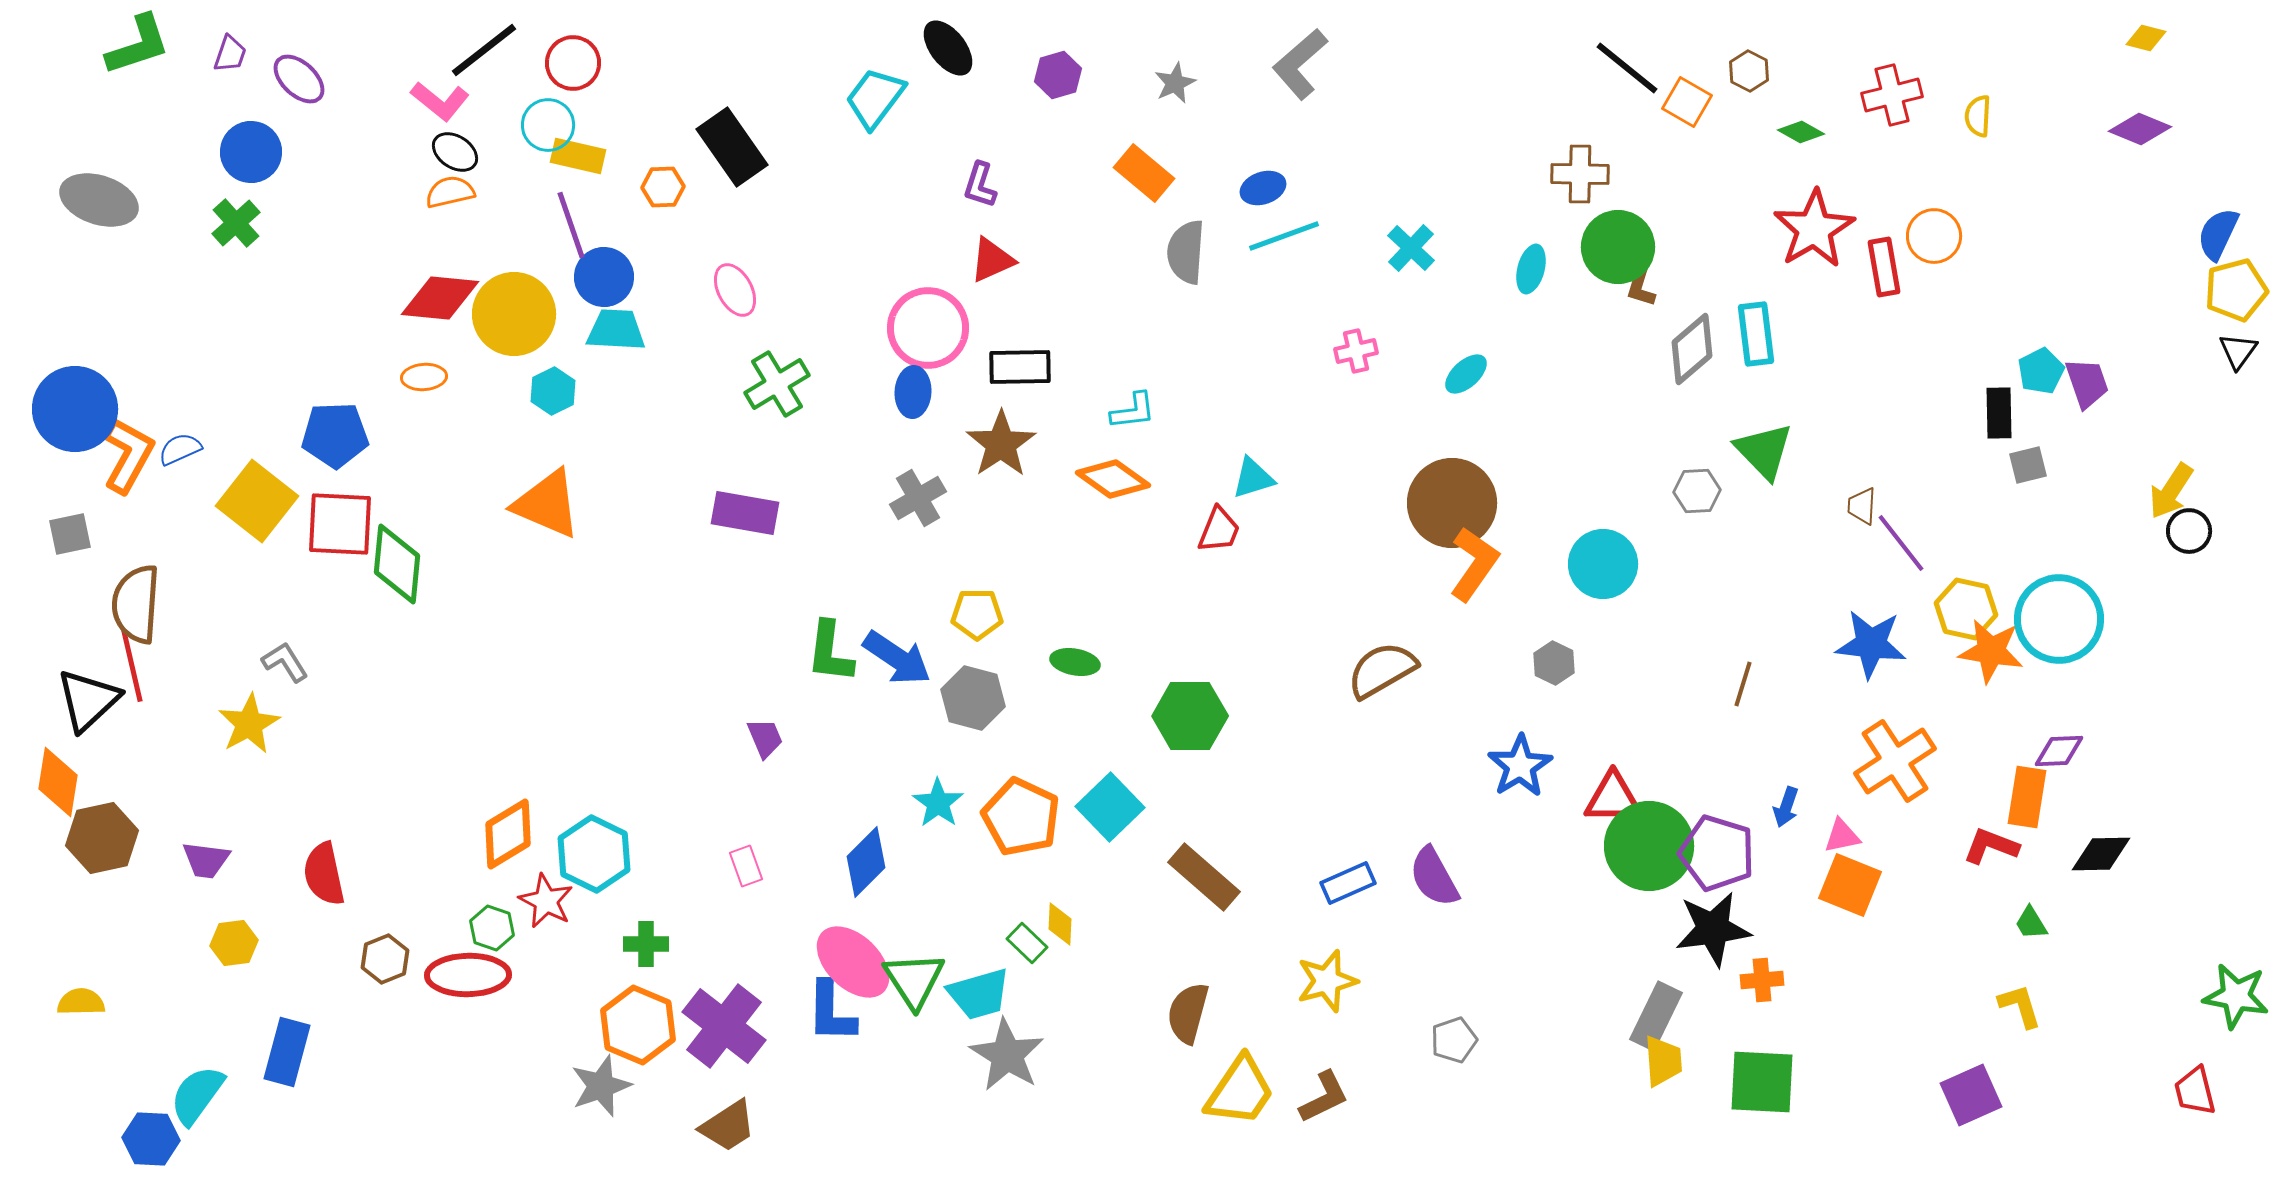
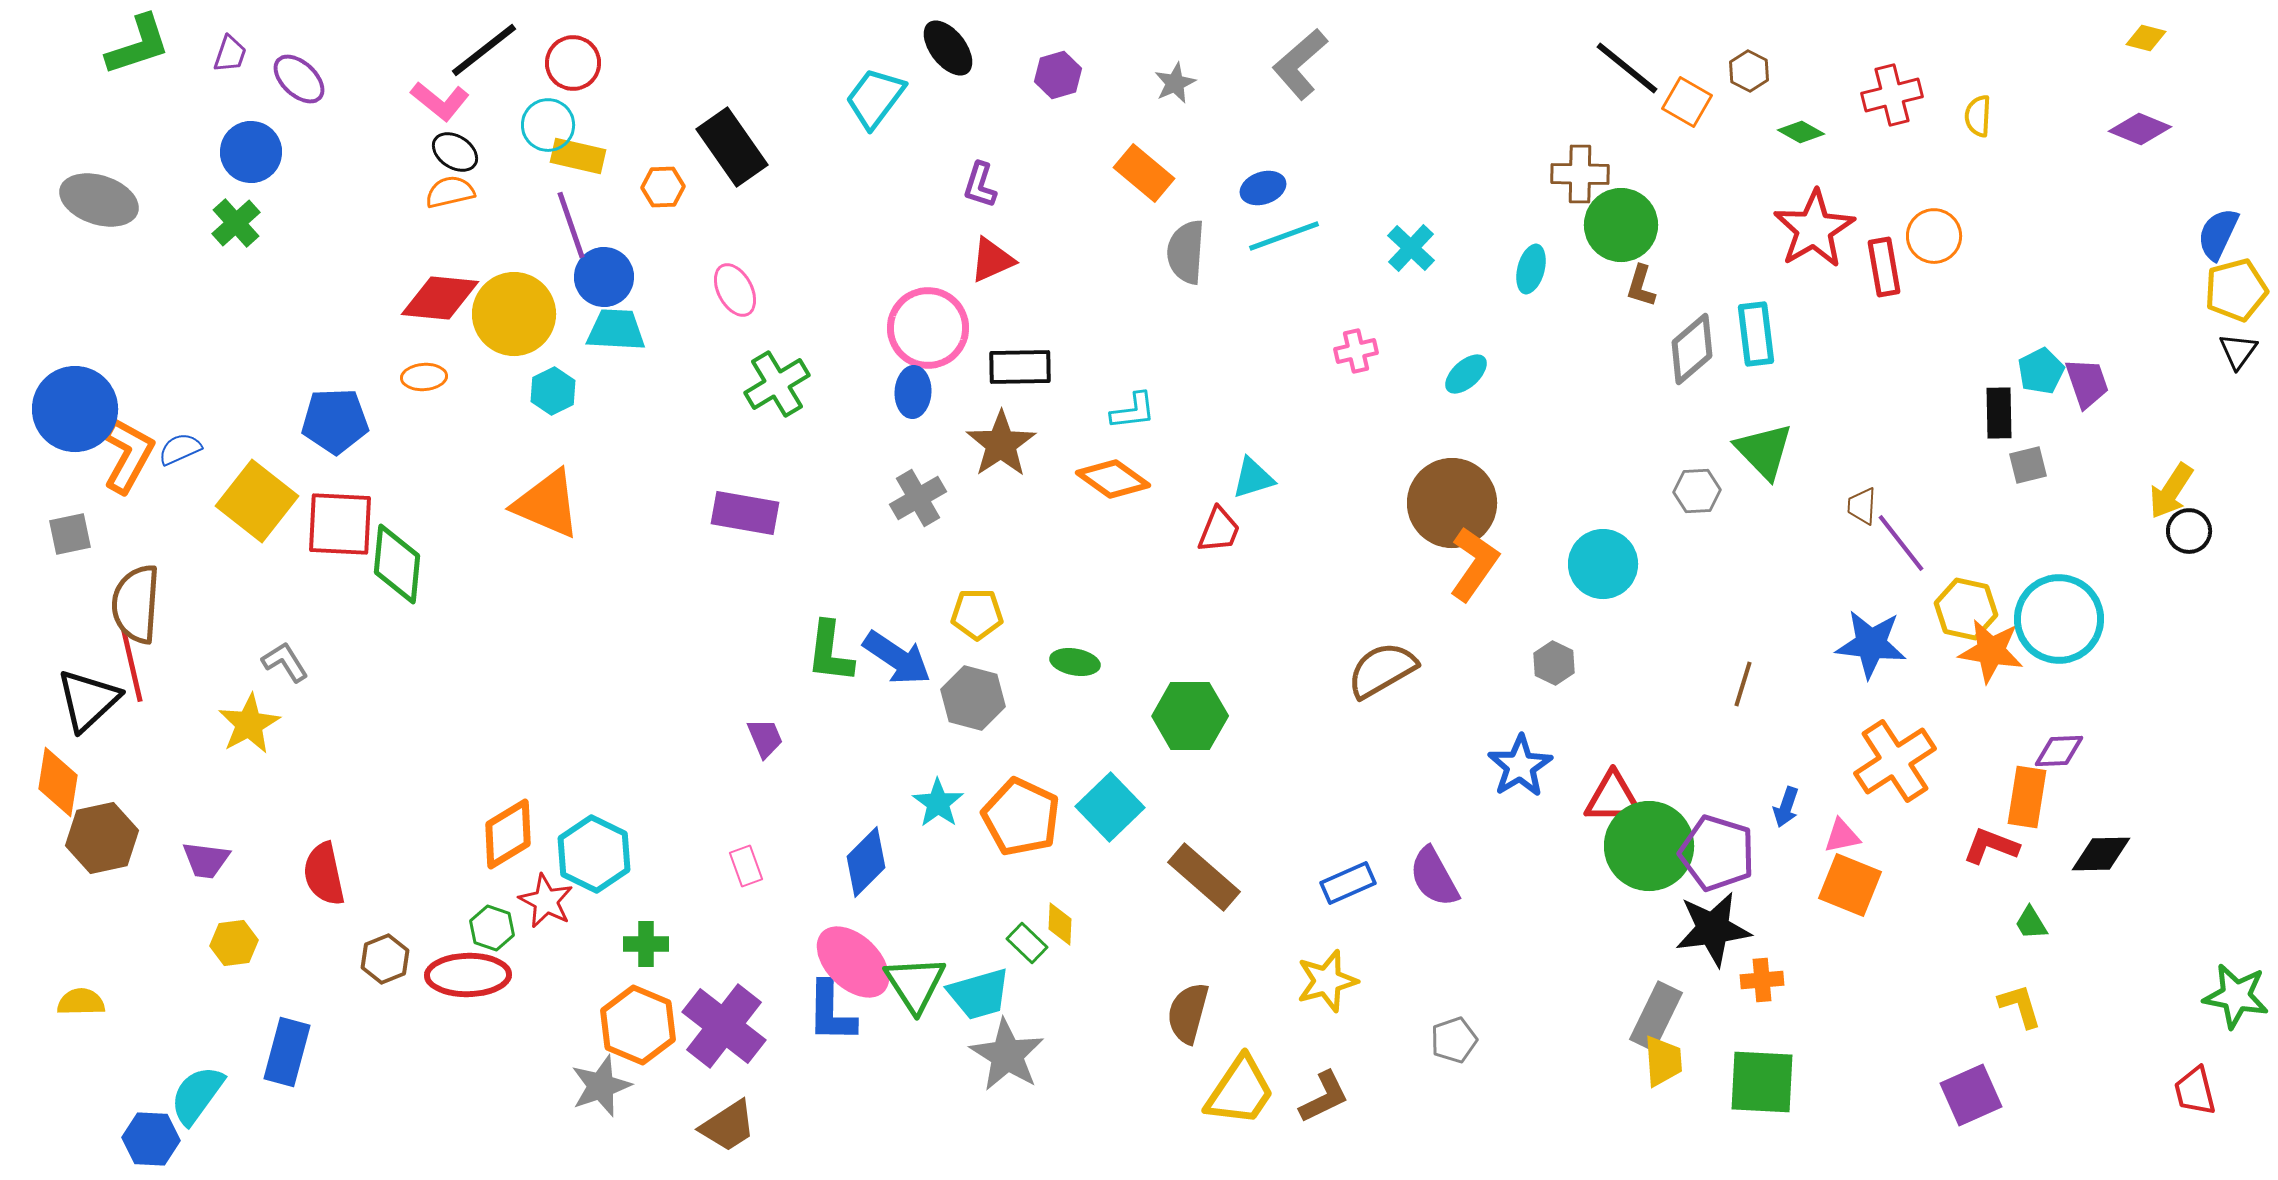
green circle at (1618, 247): moved 3 px right, 22 px up
blue pentagon at (335, 435): moved 14 px up
green triangle at (914, 980): moved 1 px right, 4 px down
